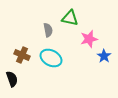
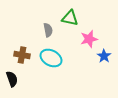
brown cross: rotated 14 degrees counterclockwise
